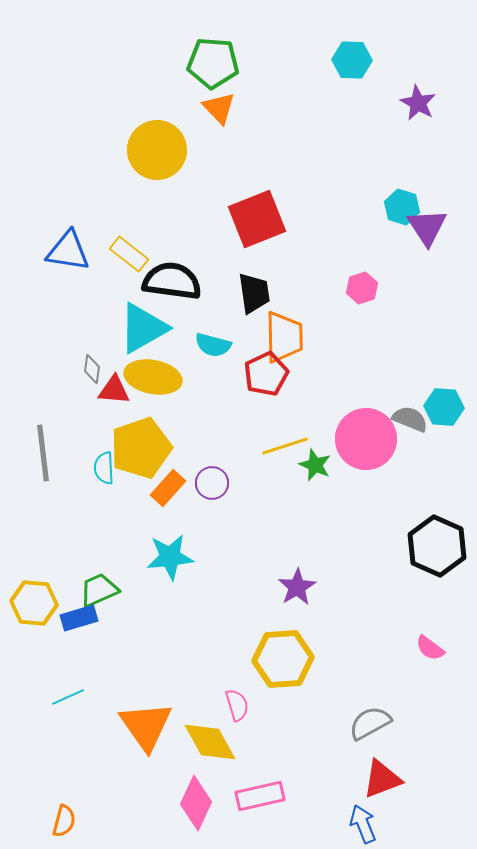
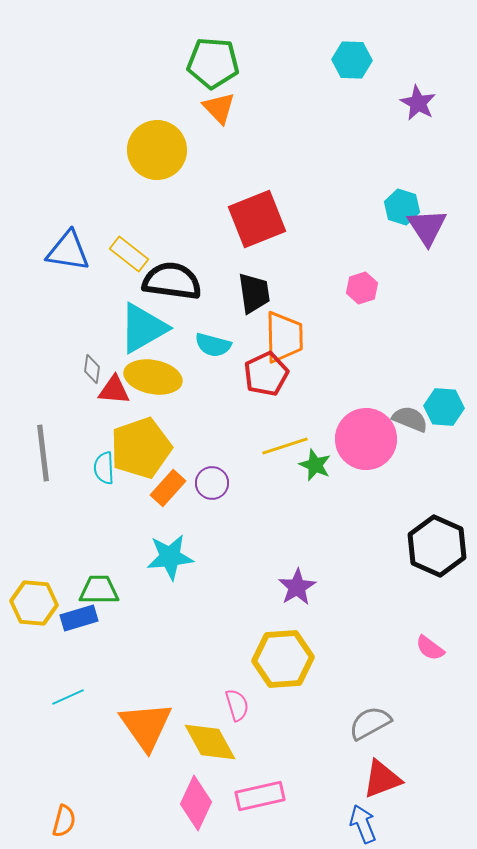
green trapezoid at (99, 590): rotated 24 degrees clockwise
